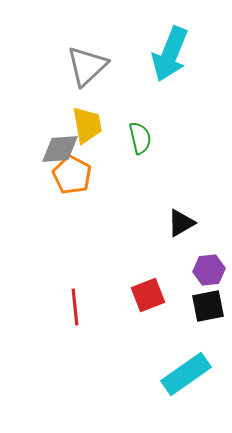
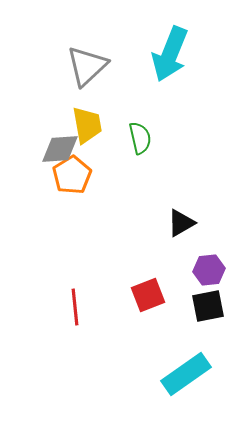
orange pentagon: rotated 12 degrees clockwise
